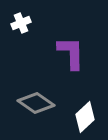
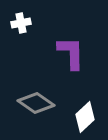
white cross: rotated 12 degrees clockwise
